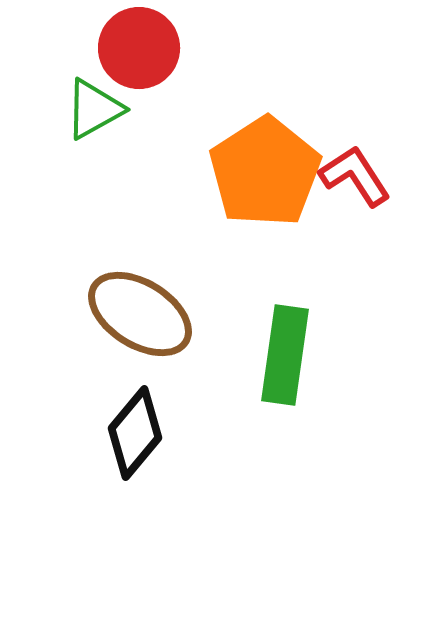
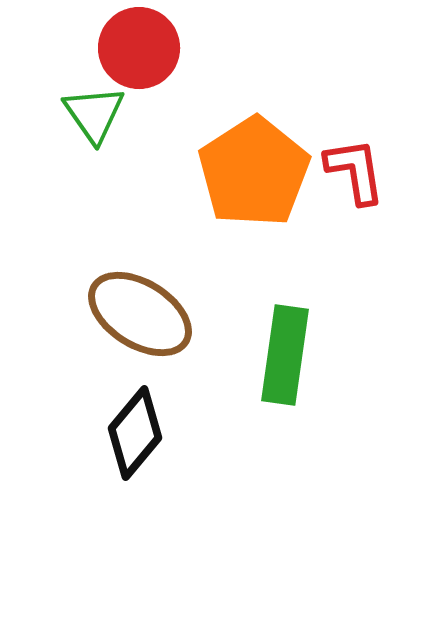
green triangle: moved 5 px down; rotated 36 degrees counterclockwise
orange pentagon: moved 11 px left
red L-shape: moved 5 px up; rotated 24 degrees clockwise
